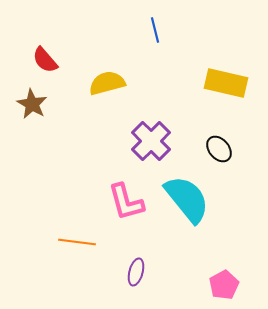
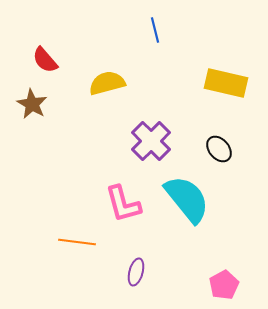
pink L-shape: moved 3 px left, 2 px down
